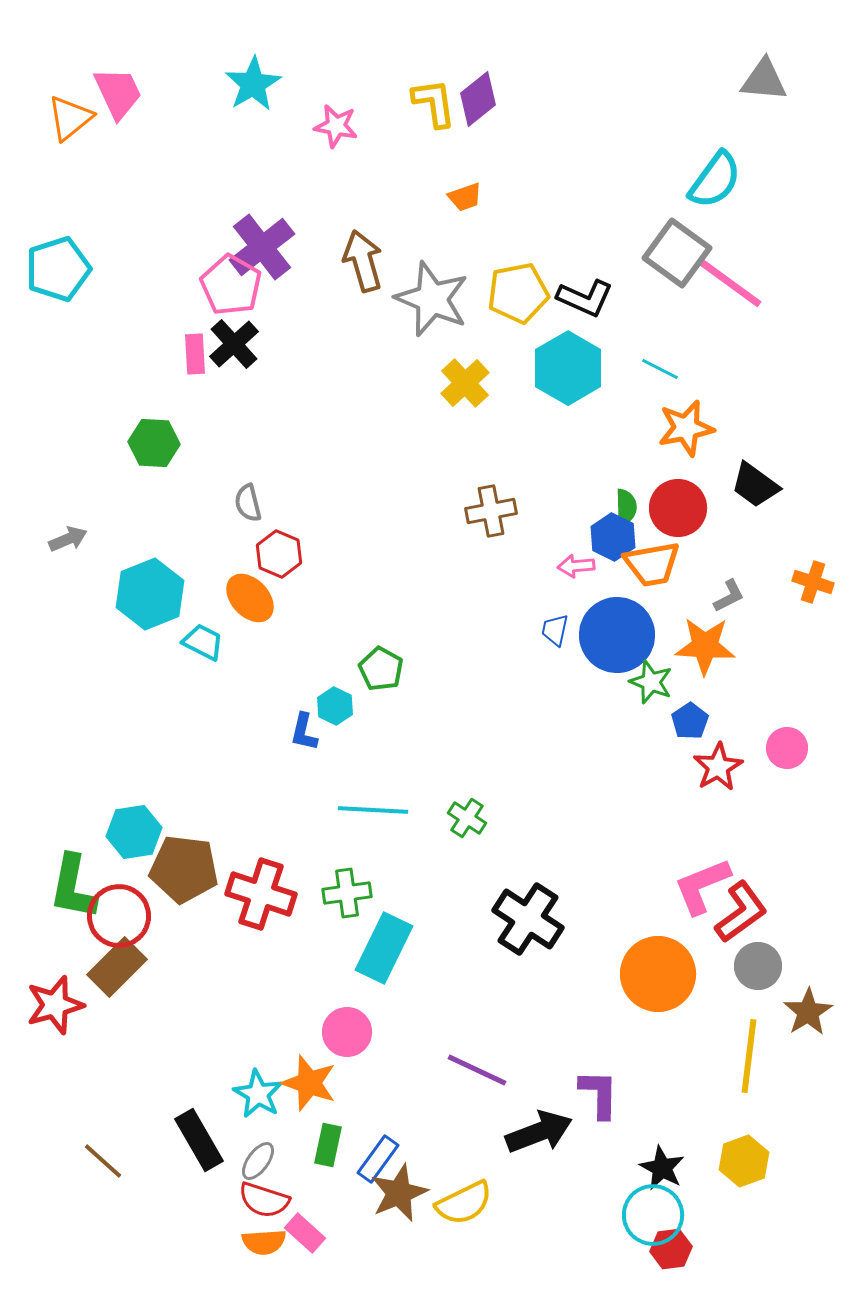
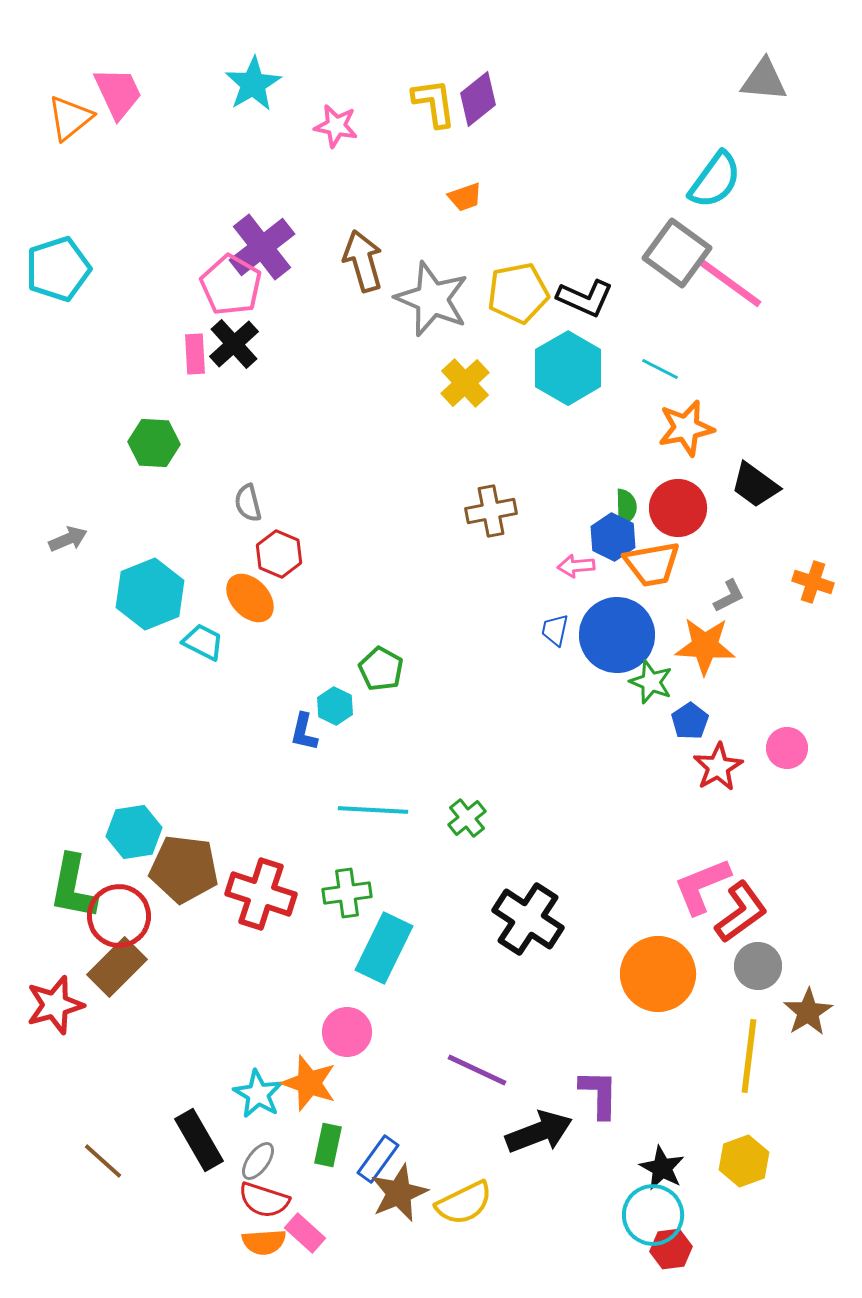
green cross at (467, 818): rotated 18 degrees clockwise
